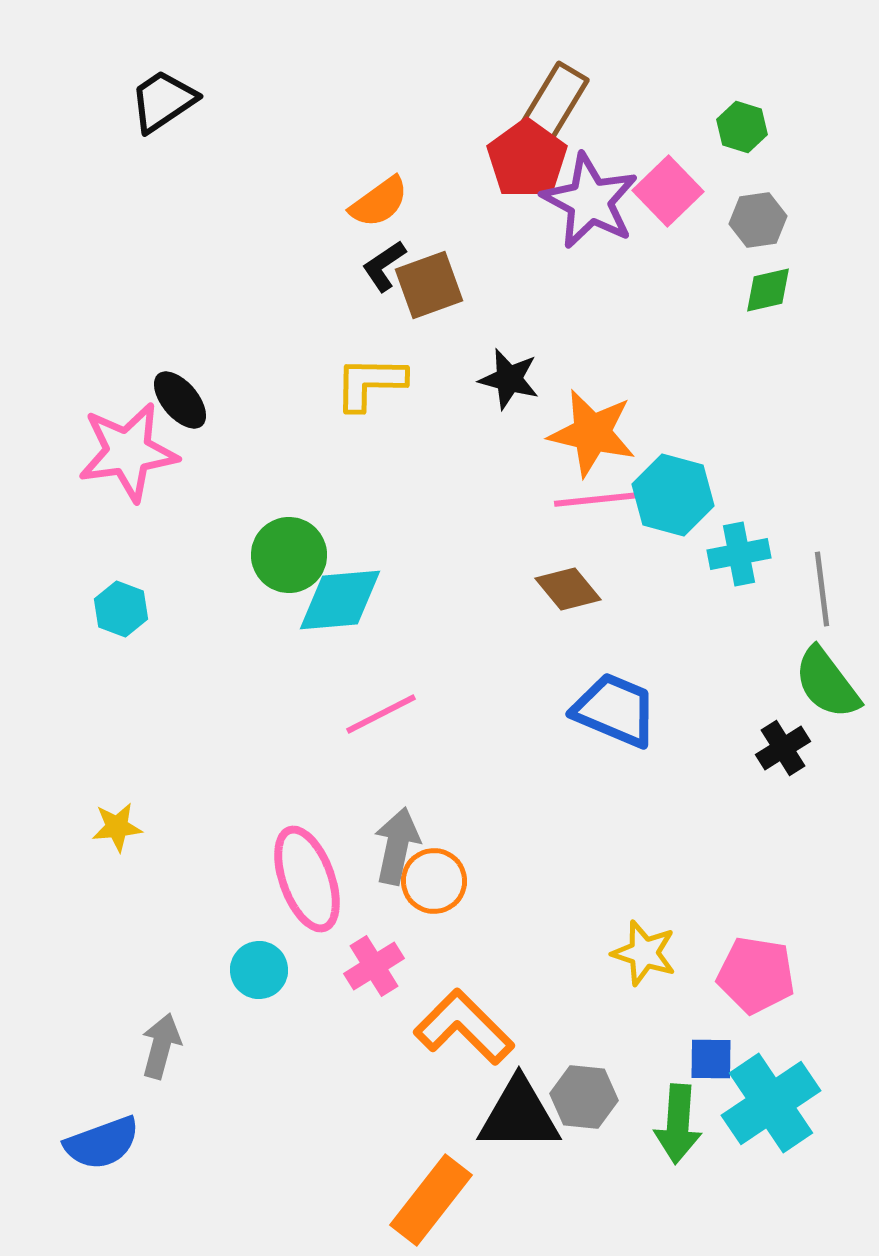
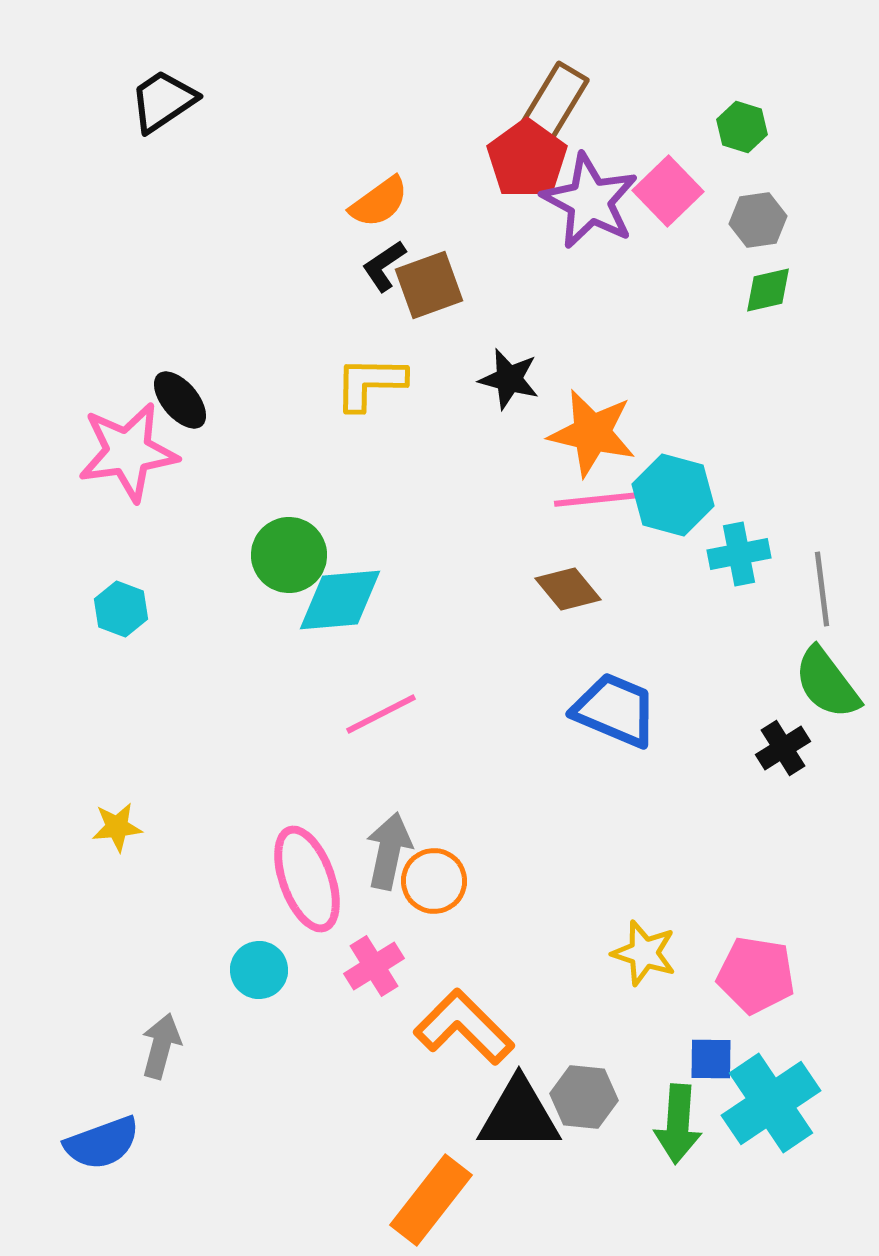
gray arrow at (397, 846): moved 8 px left, 5 px down
